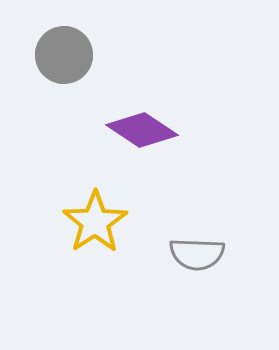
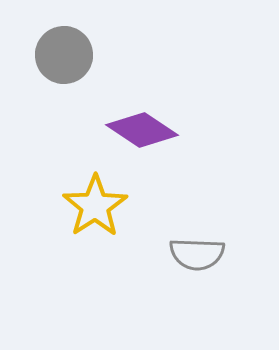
yellow star: moved 16 px up
